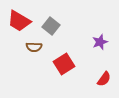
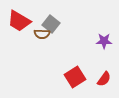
gray square: moved 2 px up
purple star: moved 4 px right, 1 px up; rotated 21 degrees clockwise
brown semicircle: moved 8 px right, 13 px up
red square: moved 11 px right, 13 px down
